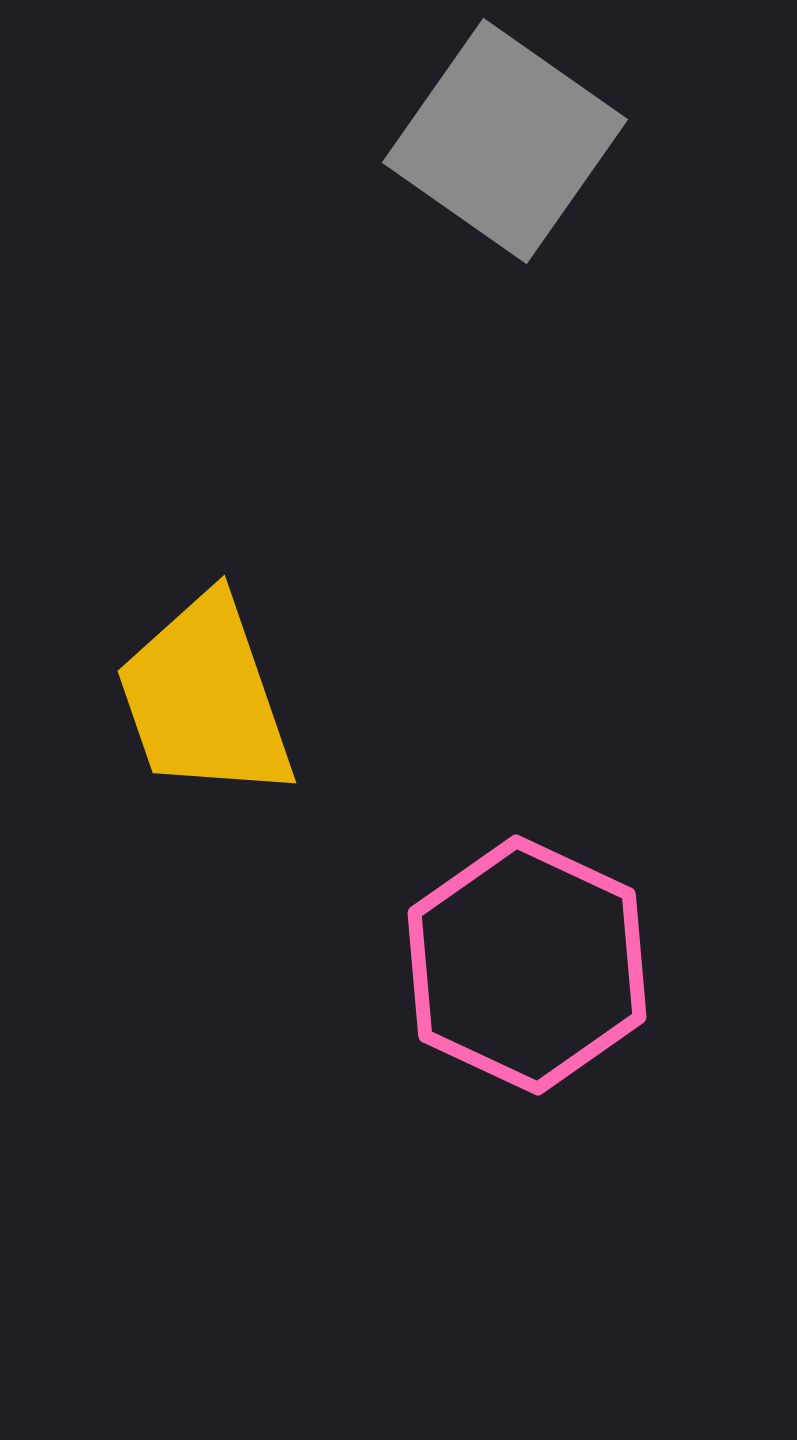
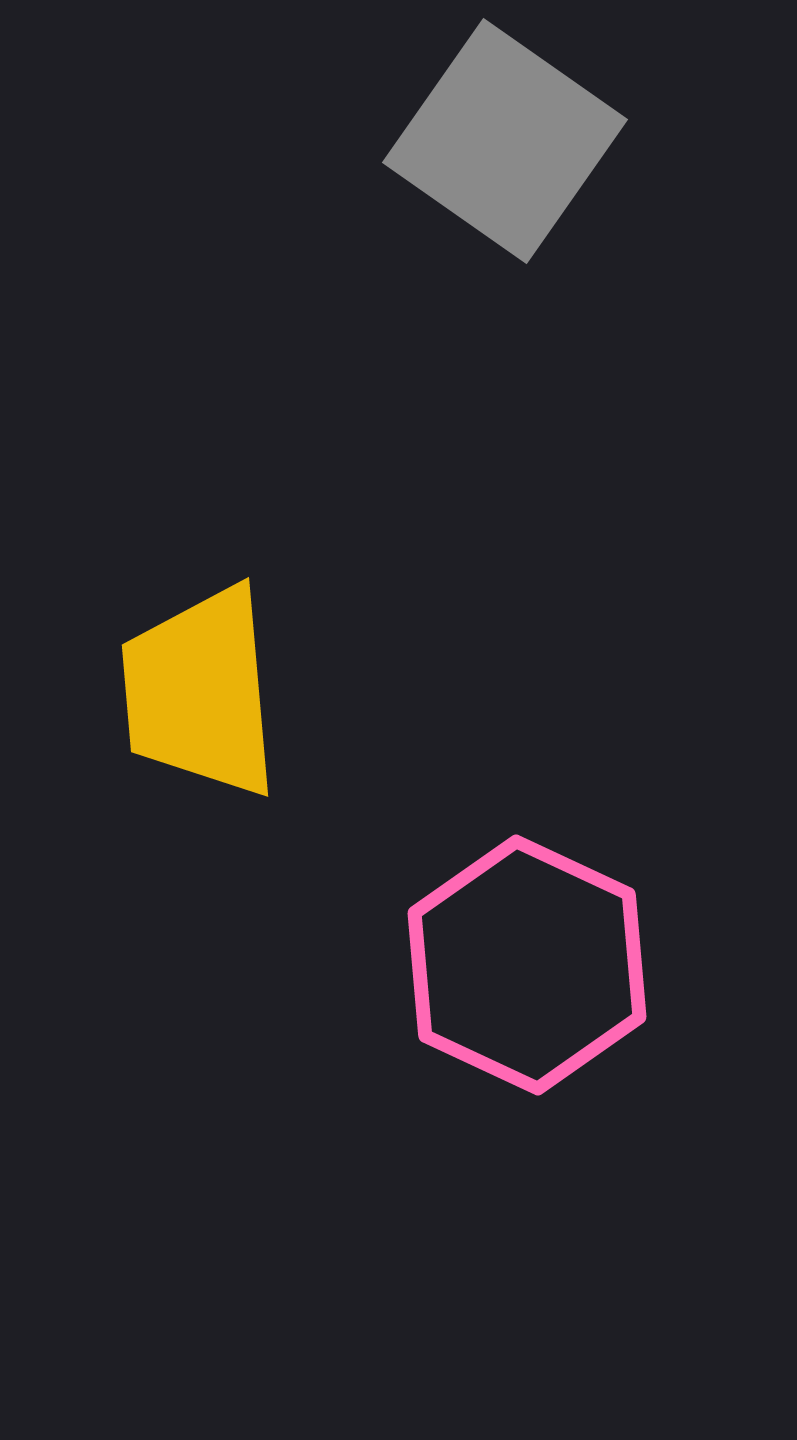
yellow trapezoid: moved 5 px left, 6 px up; rotated 14 degrees clockwise
